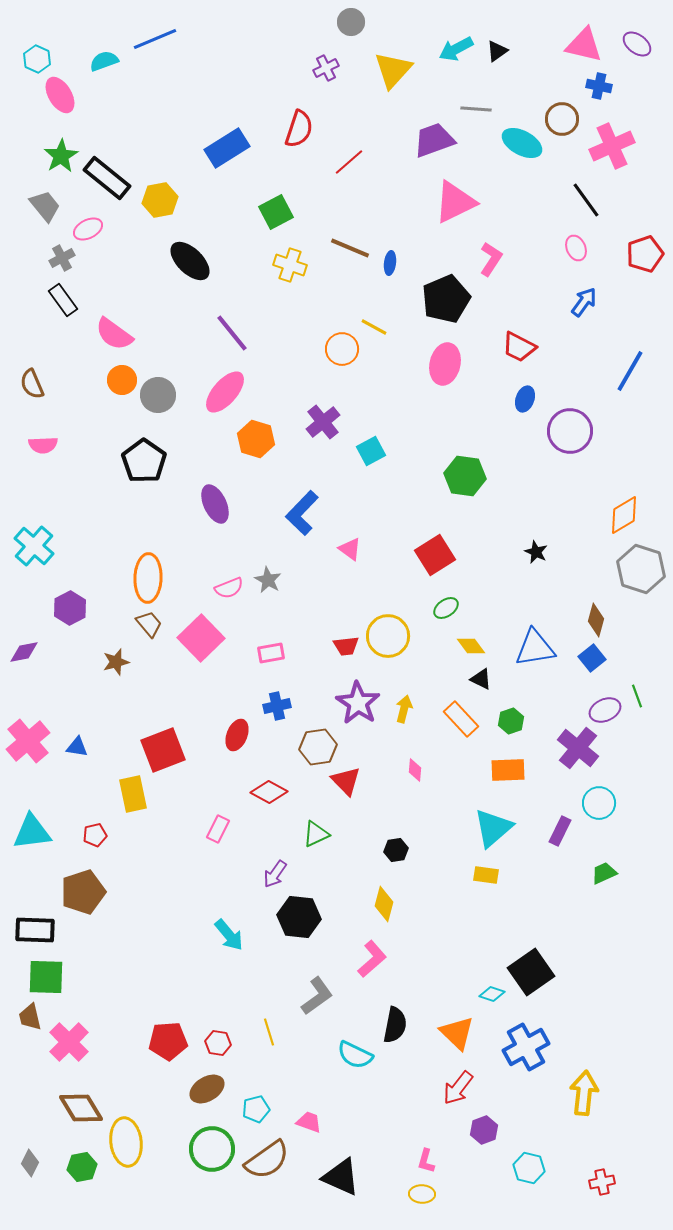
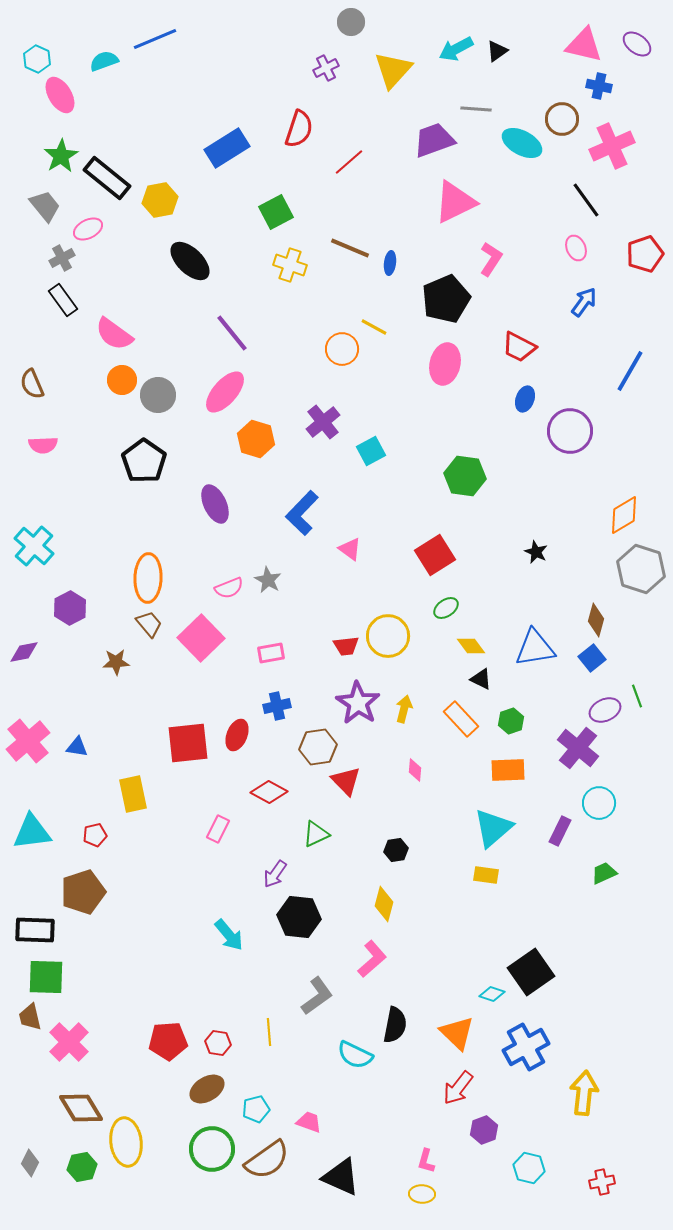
brown star at (116, 662): rotated 12 degrees clockwise
red square at (163, 750): moved 25 px right, 7 px up; rotated 15 degrees clockwise
yellow line at (269, 1032): rotated 12 degrees clockwise
